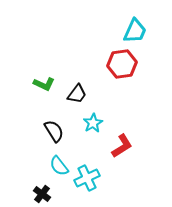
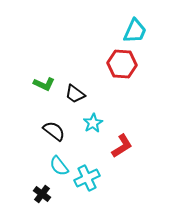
red hexagon: rotated 12 degrees clockwise
black trapezoid: moved 2 px left; rotated 90 degrees clockwise
black semicircle: rotated 20 degrees counterclockwise
